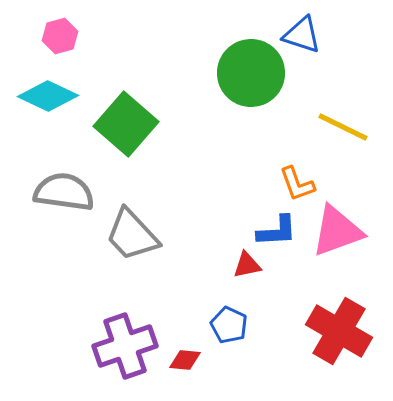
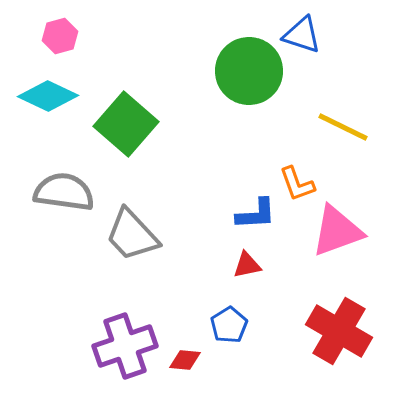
green circle: moved 2 px left, 2 px up
blue L-shape: moved 21 px left, 17 px up
blue pentagon: rotated 15 degrees clockwise
